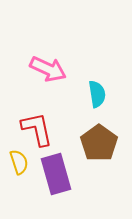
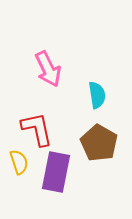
pink arrow: rotated 39 degrees clockwise
cyan semicircle: moved 1 px down
brown pentagon: rotated 6 degrees counterclockwise
purple rectangle: moved 2 px up; rotated 27 degrees clockwise
